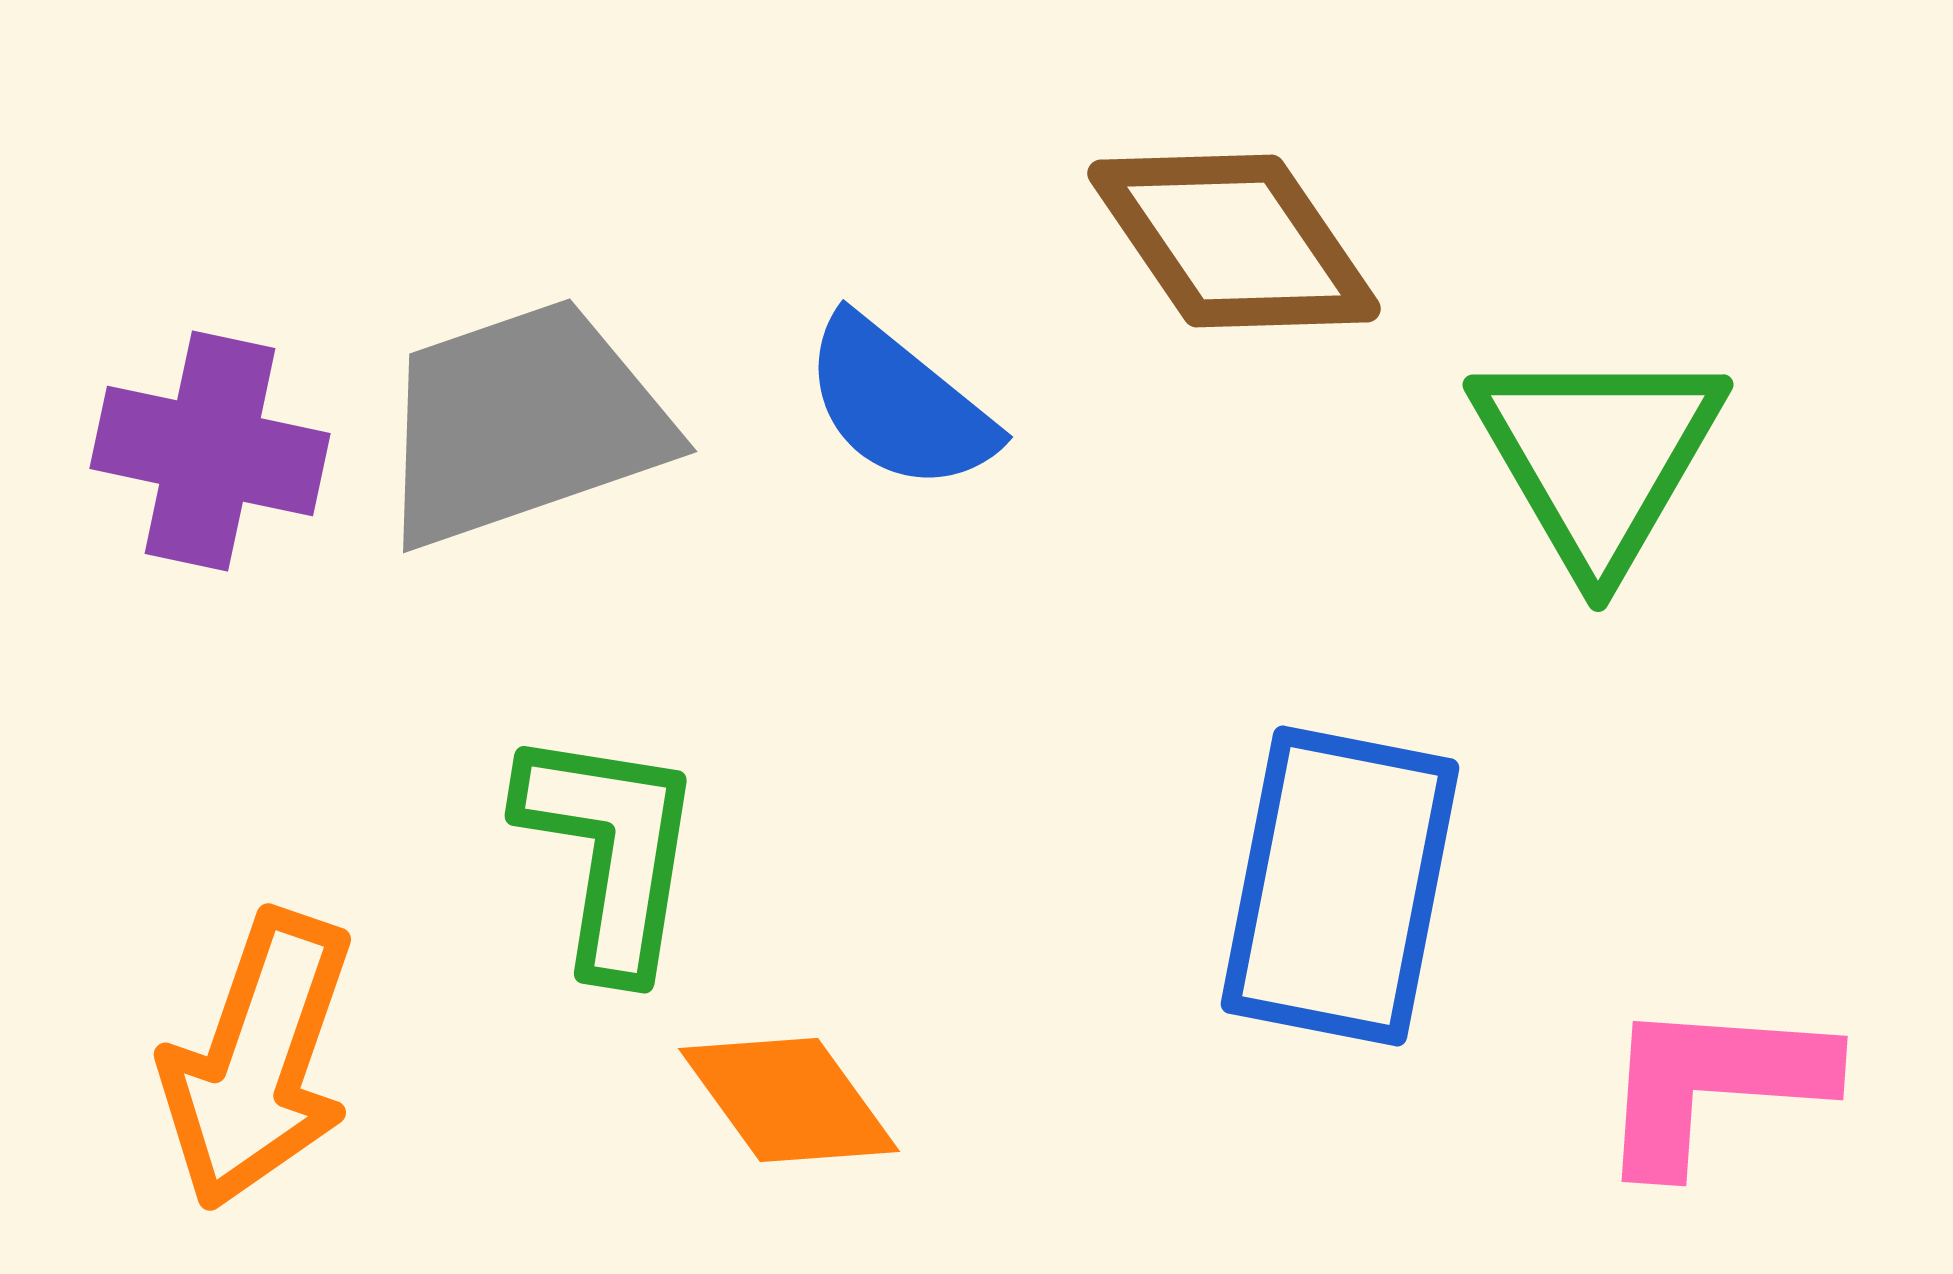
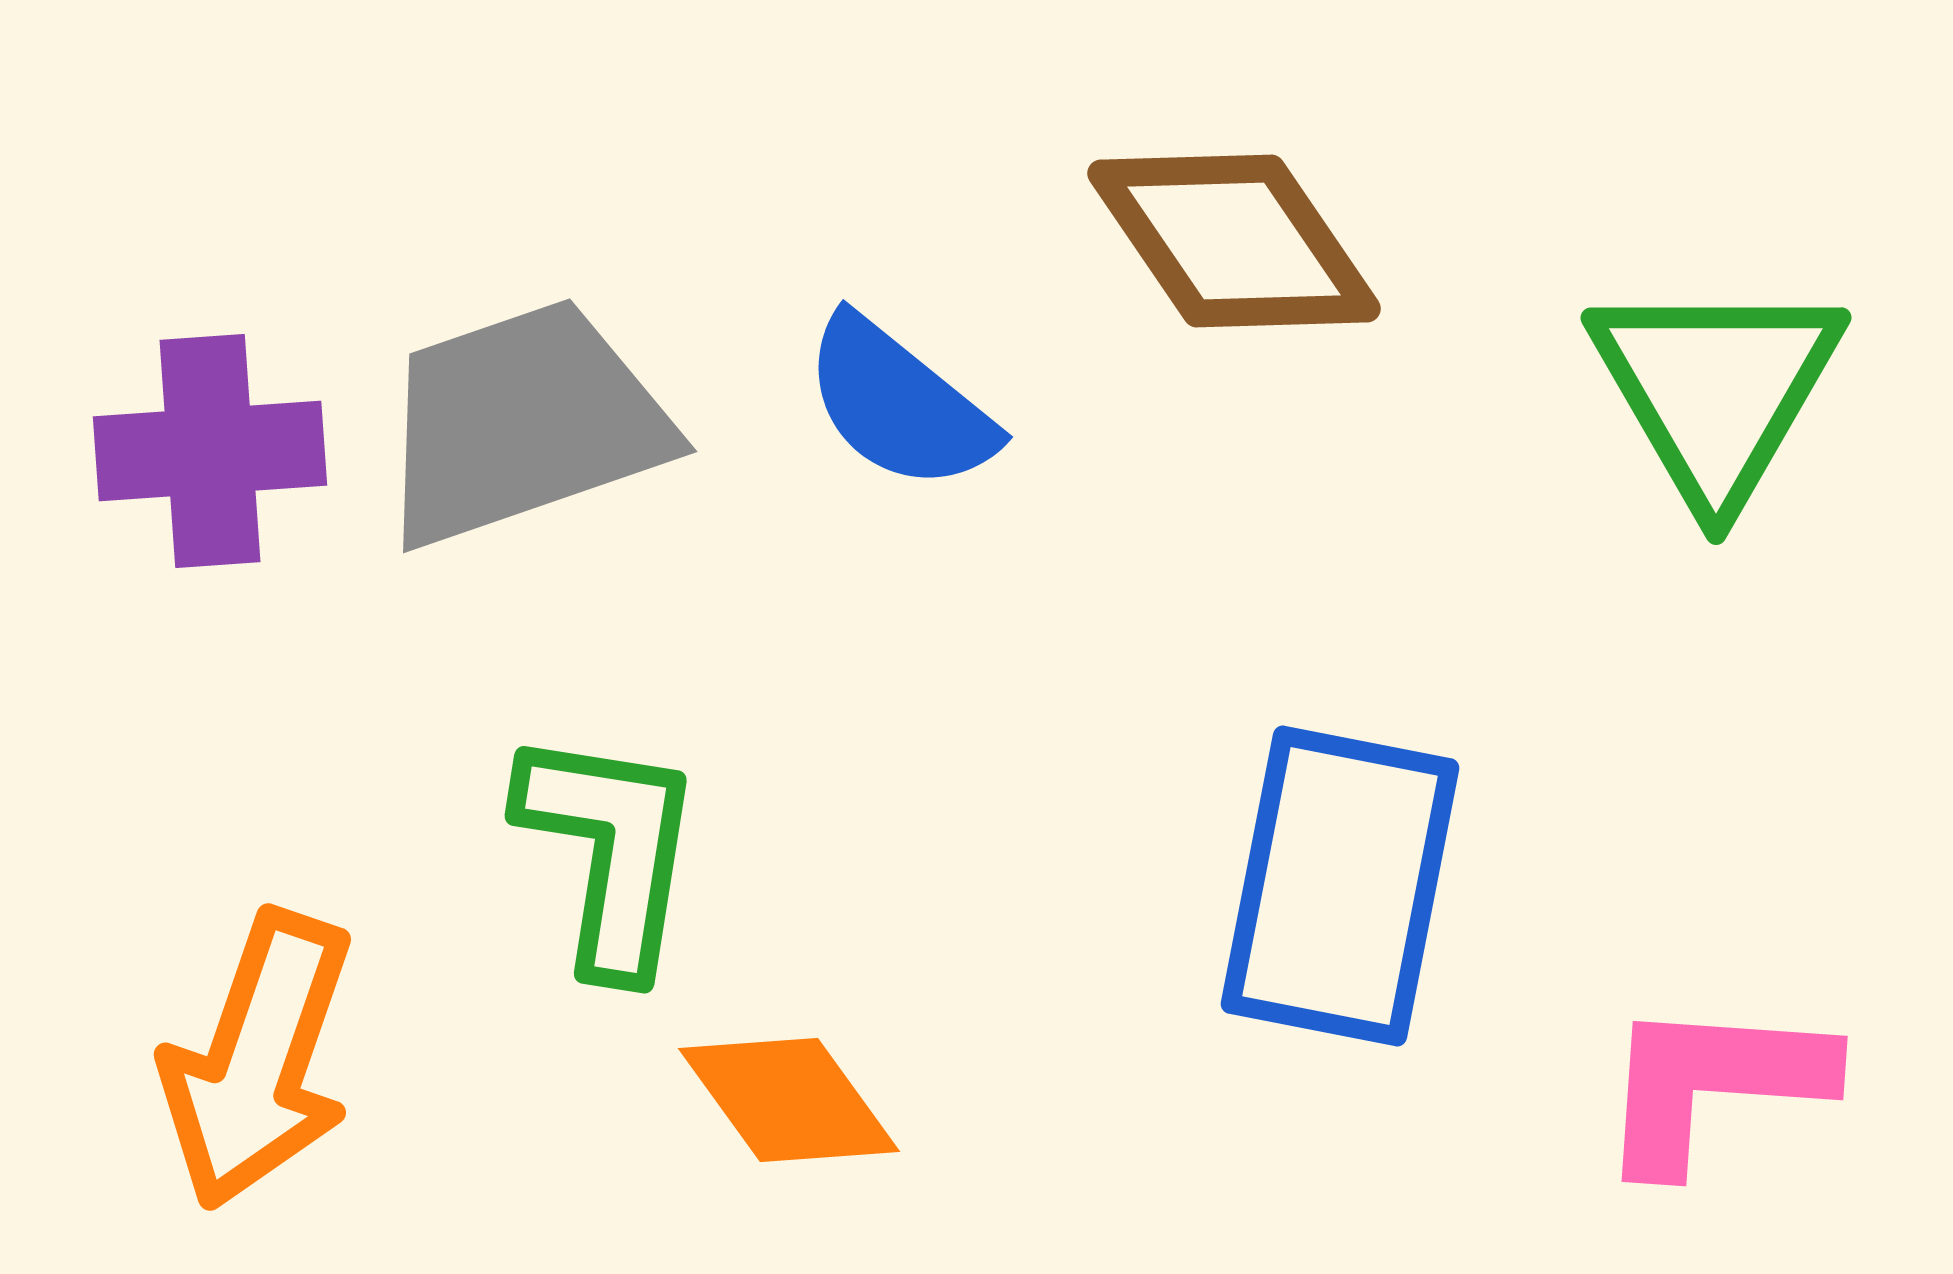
purple cross: rotated 16 degrees counterclockwise
green triangle: moved 118 px right, 67 px up
